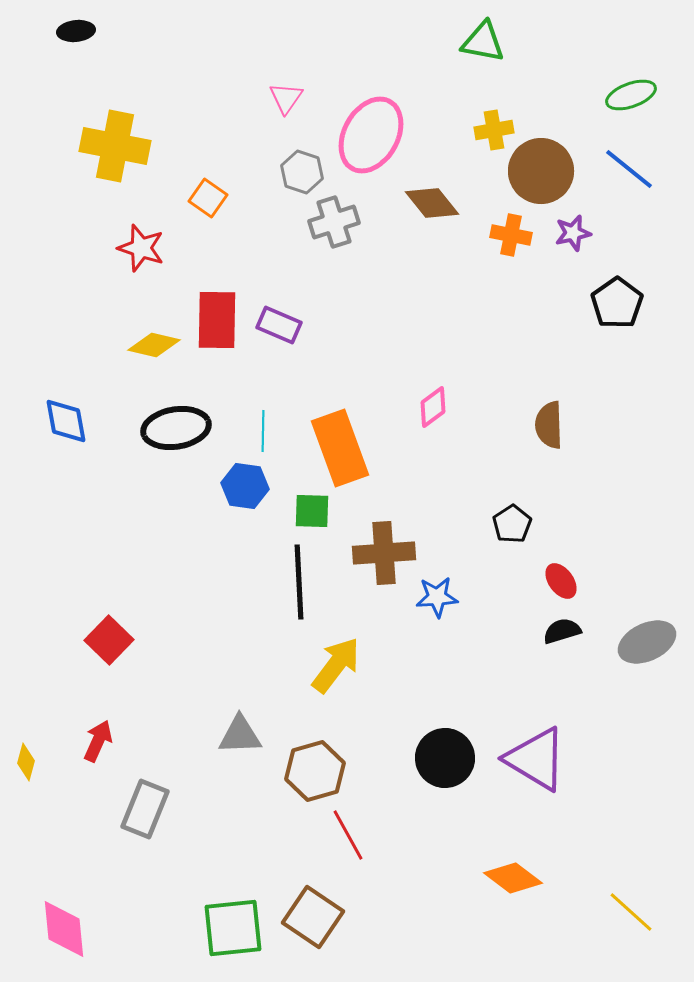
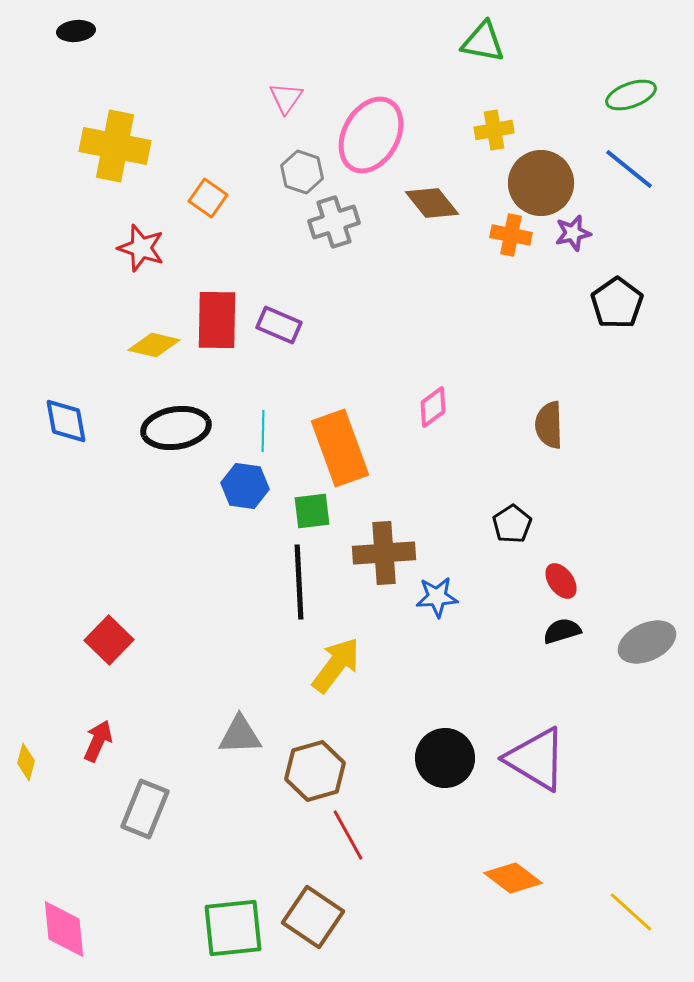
brown circle at (541, 171): moved 12 px down
green square at (312, 511): rotated 9 degrees counterclockwise
